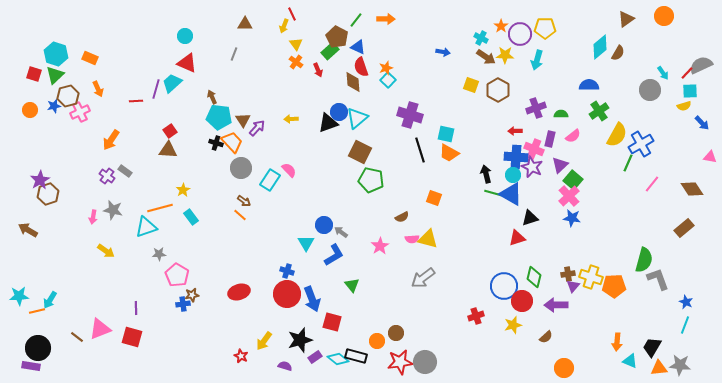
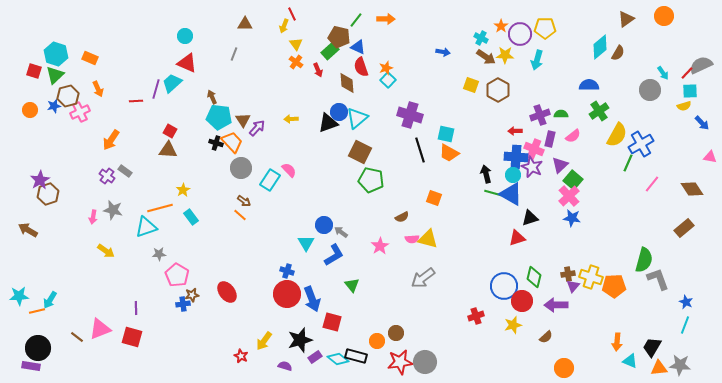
brown pentagon at (337, 37): moved 2 px right; rotated 15 degrees counterclockwise
red square at (34, 74): moved 3 px up
brown diamond at (353, 82): moved 6 px left, 1 px down
purple cross at (536, 108): moved 4 px right, 7 px down
red square at (170, 131): rotated 24 degrees counterclockwise
red ellipse at (239, 292): moved 12 px left; rotated 70 degrees clockwise
